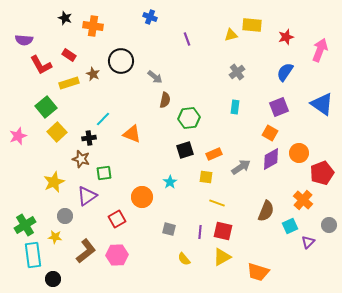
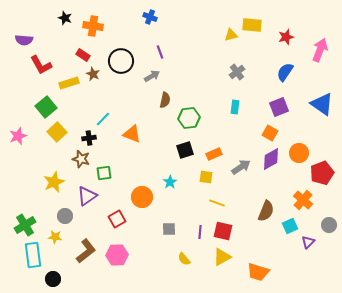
purple line at (187, 39): moved 27 px left, 13 px down
red rectangle at (69, 55): moved 14 px right
gray arrow at (155, 77): moved 3 px left, 1 px up; rotated 70 degrees counterclockwise
gray square at (169, 229): rotated 16 degrees counterclockwise
